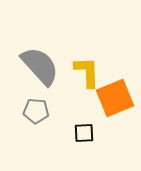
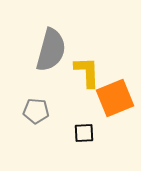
gray semicircle: moved 11 px right, 16 px up; rotated 57 degrees clockwise
